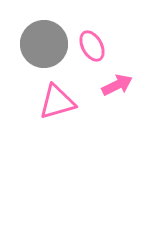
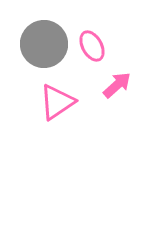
pink arrow: rotated 16 degrees counterclockwise
pink triangle: rotated 18 degrees counterclockwise
